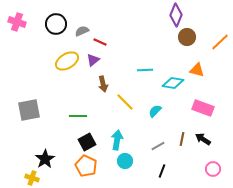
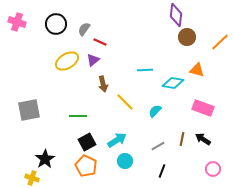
purple diamond: rotated 15 degrees counterclockwise
gray semicircle: moved 2 px right, 2 px up; rotated 32 degrees counterclockwise
cyan arrow: rotated 48 degrees clockwise
